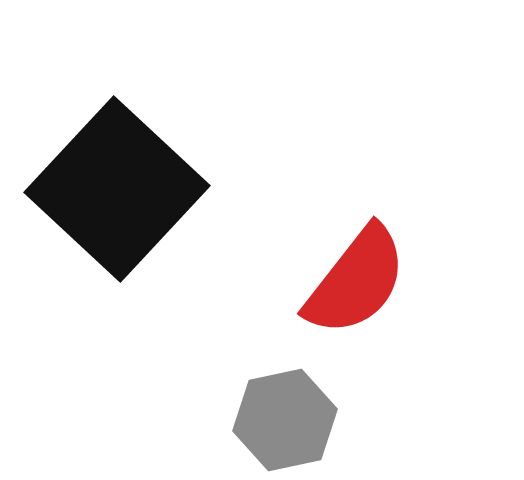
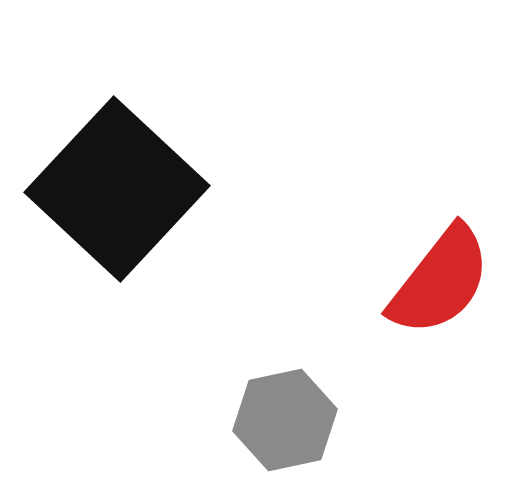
red semicircle: moved 84 px right
